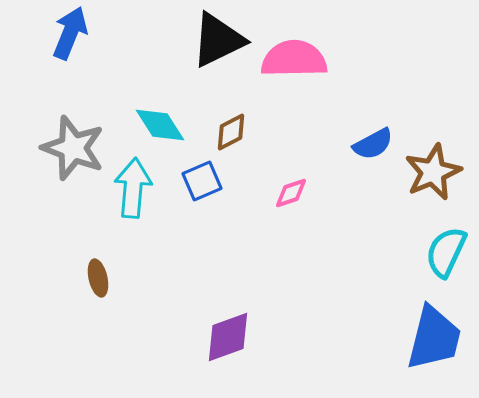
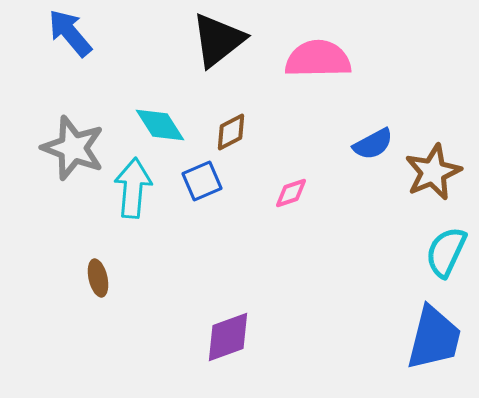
blue arrow: rotated 62 degrees counterclockwise
black triangle: rotated 12 degrees counterclockwise
pink semicircle: moved 24 px right
